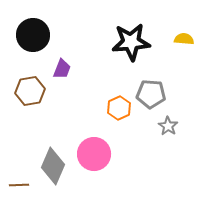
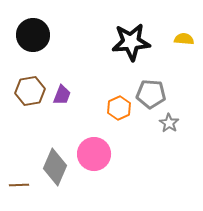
purple trapezoid: moved 26 px down
gray star: moved 1 px right, 3 px up
gray diamond: moved 2 px right, 1 px down
